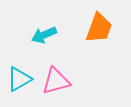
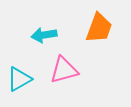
cyan arrow: rotated 15 degrees clockwise
pink triangle: moved 8 px right, 11 px up
